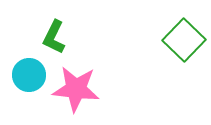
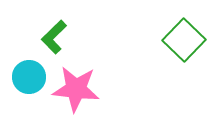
green L-shape: rotated 20 degrees clockwise
cyan circle: moved 2 px down
